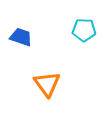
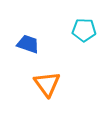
blue trapezoid: moved 7 px right, 7 px down
